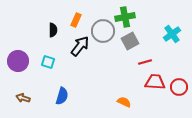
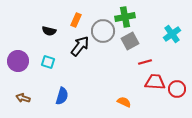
black semicircle: moved 4 px left, 1 px down; rotated 104 degrees clockwise
red circle: moved 2 px left, 2 px down
